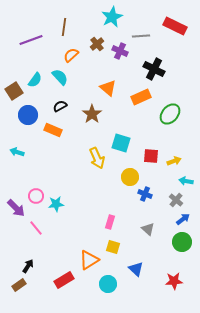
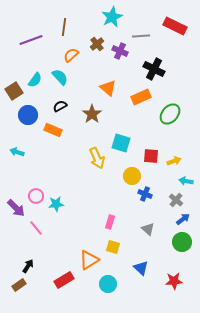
yellow circle at (130, 177): moved 2 px right, 1 px up
blue triangle at (136, 269): moved 5 px right, 1 px up
